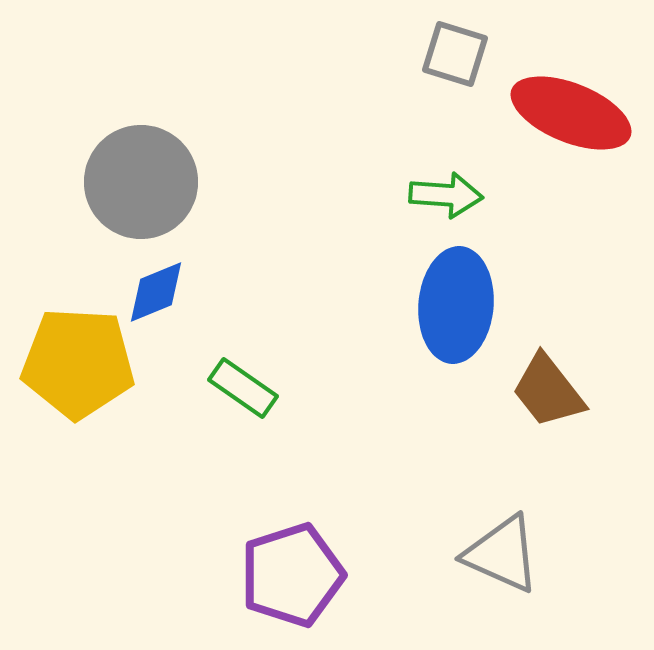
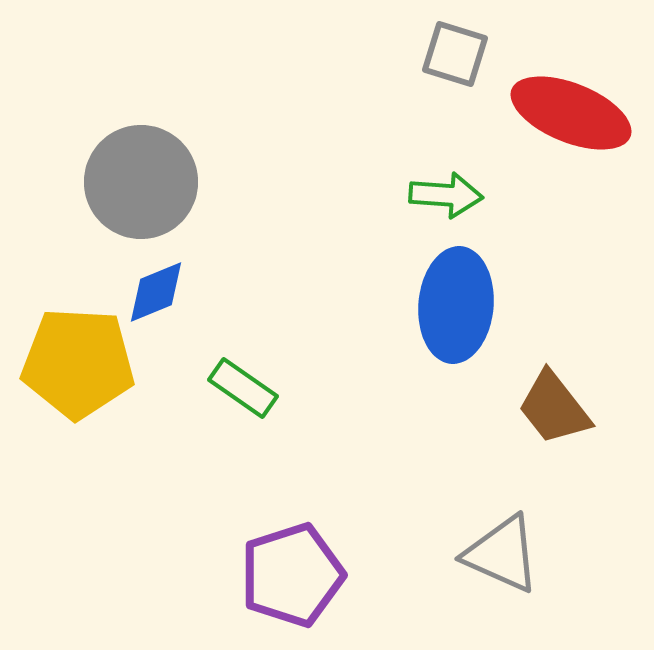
brown trapezoid: moved 6 px right, 17 px down
